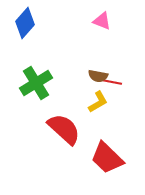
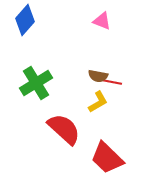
blue diamond: moved 3 px up
